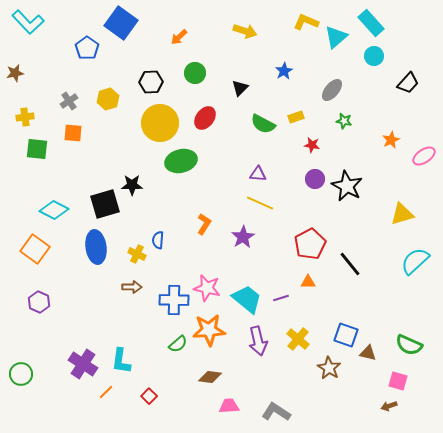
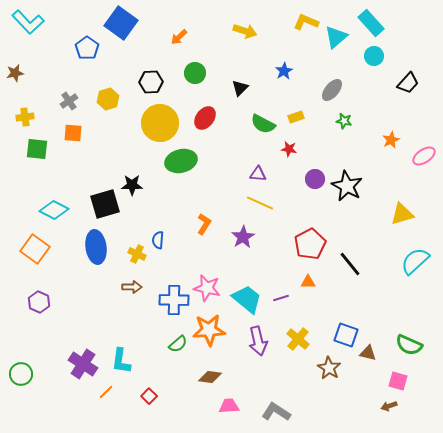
red star at (312, 145): moved 23 px left, 4 px down
